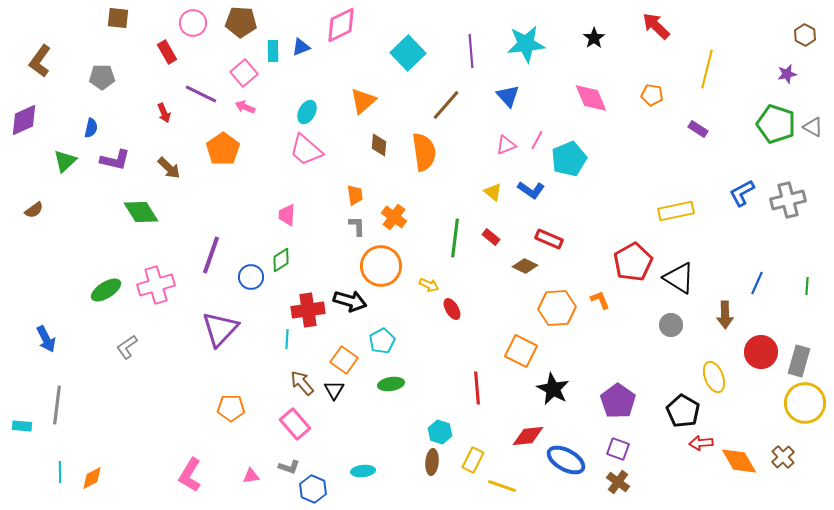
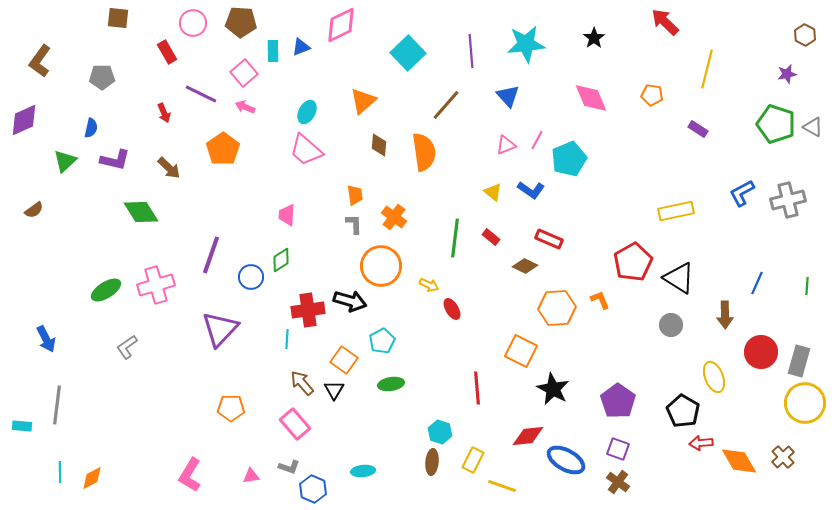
red arrow at (656, 26): moved 9 px right, 4 px up
gray L-shape at (357, 226): moved 3 px left, 2 px up
